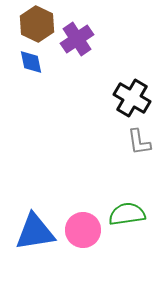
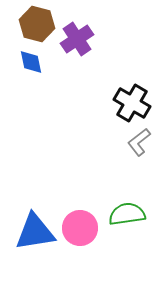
brown hexagon: rotated 12 degrees counterclockwise
black cross: moved 5 px down
gray L-shape: rotated 60 degrees clockwise
pink circle: moved 3 px left, 2 px up
